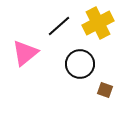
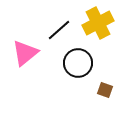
black line: moved 4 px down
black circle: moved 2 px left, 1 px up
